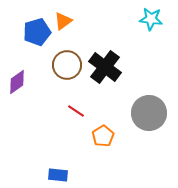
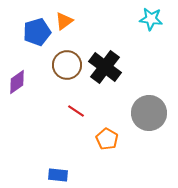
orange triangle: moved 1 px right
orange pentagon: moved 4 px right, 3 px down; rotated 10 degrees counterclockwise
